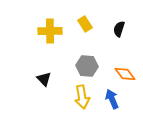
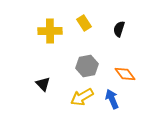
yellow rectangle: moved 1 px left, 1 px up
gray hexagon: rotated 15 degrees counterclockwise
black triangle: moved 1 px left, 5 px down
yellow arrow: rotated 70 degrees clockwise
